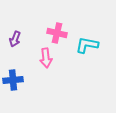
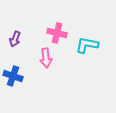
blue cross: moved 4 px up; rotated 24 degrees clockwise
